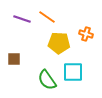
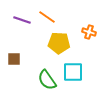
purple line: moved 1 px down
orange cross: moved 3 px right, 2 px up
